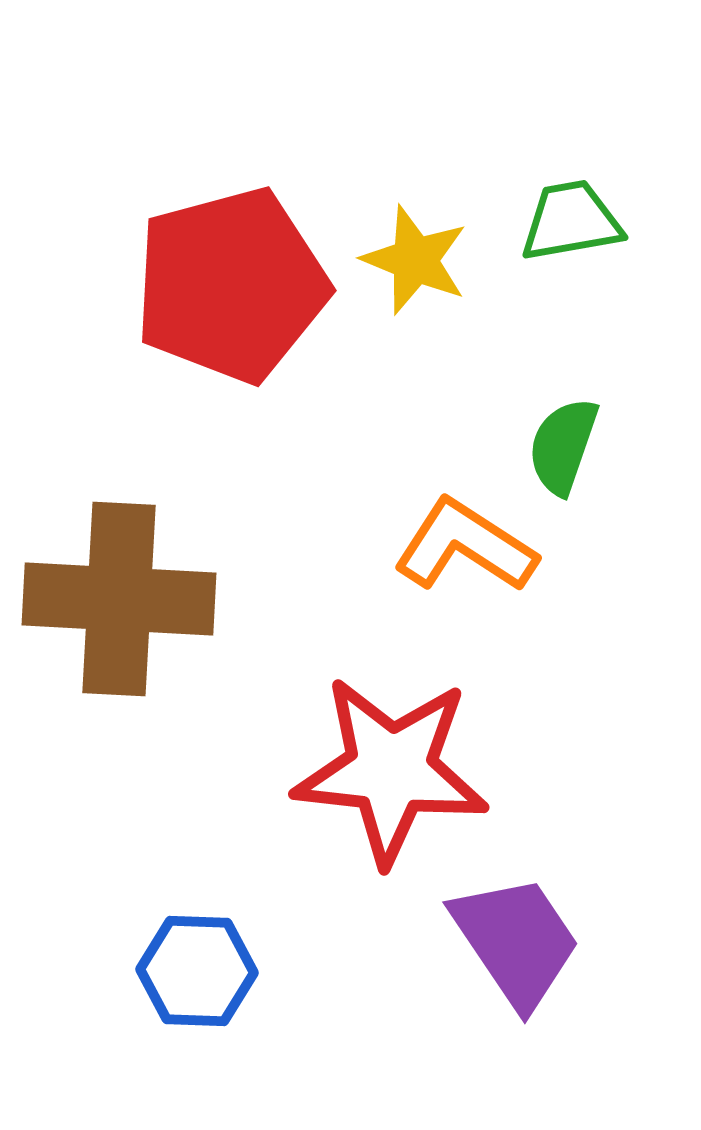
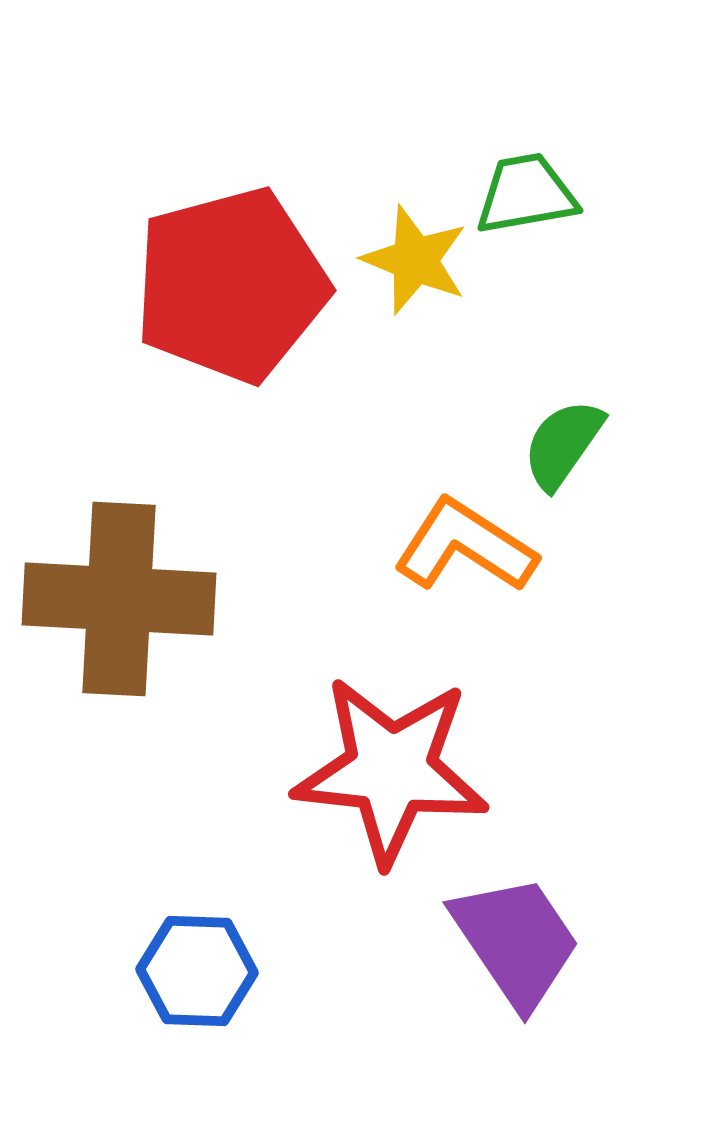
green trapezoid: moved 45 px left, 27 px up
green semicircle: moved 2 px up; rotated 16 degrees clockwise
